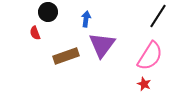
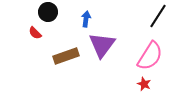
red semicircle: rotated 24 degrees counterclockwise
